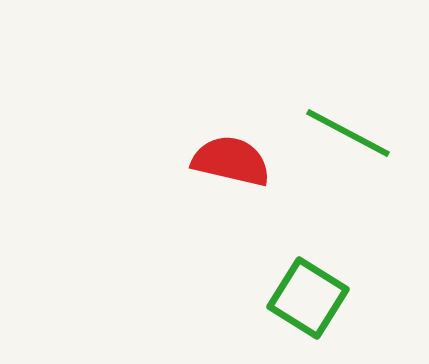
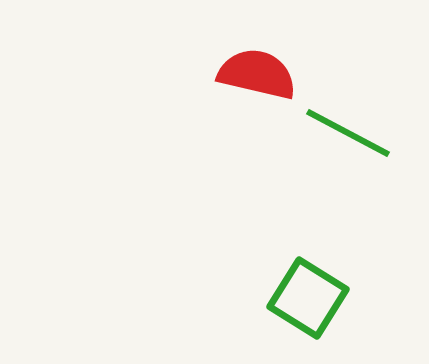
red semicircle: moved 26 px right, 87 px up
